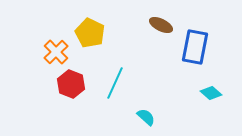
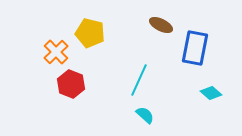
yellow pentagon: rotated 12 degrees counterclockwise
blue rectangle: moved 1 px down
cyan line: moved 24 px right, 3 px up
cyan semicircle: moved 1 px left, 2 px up
